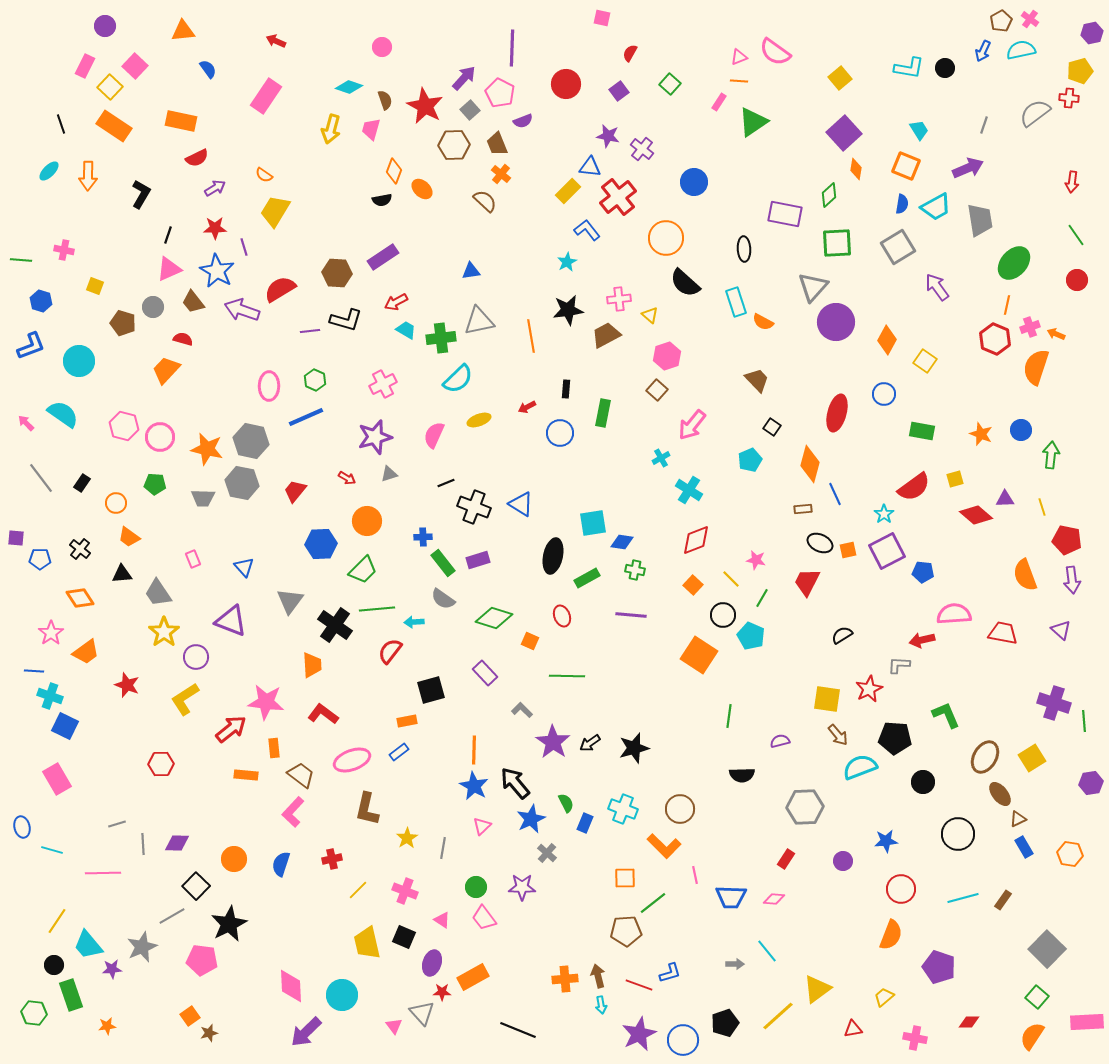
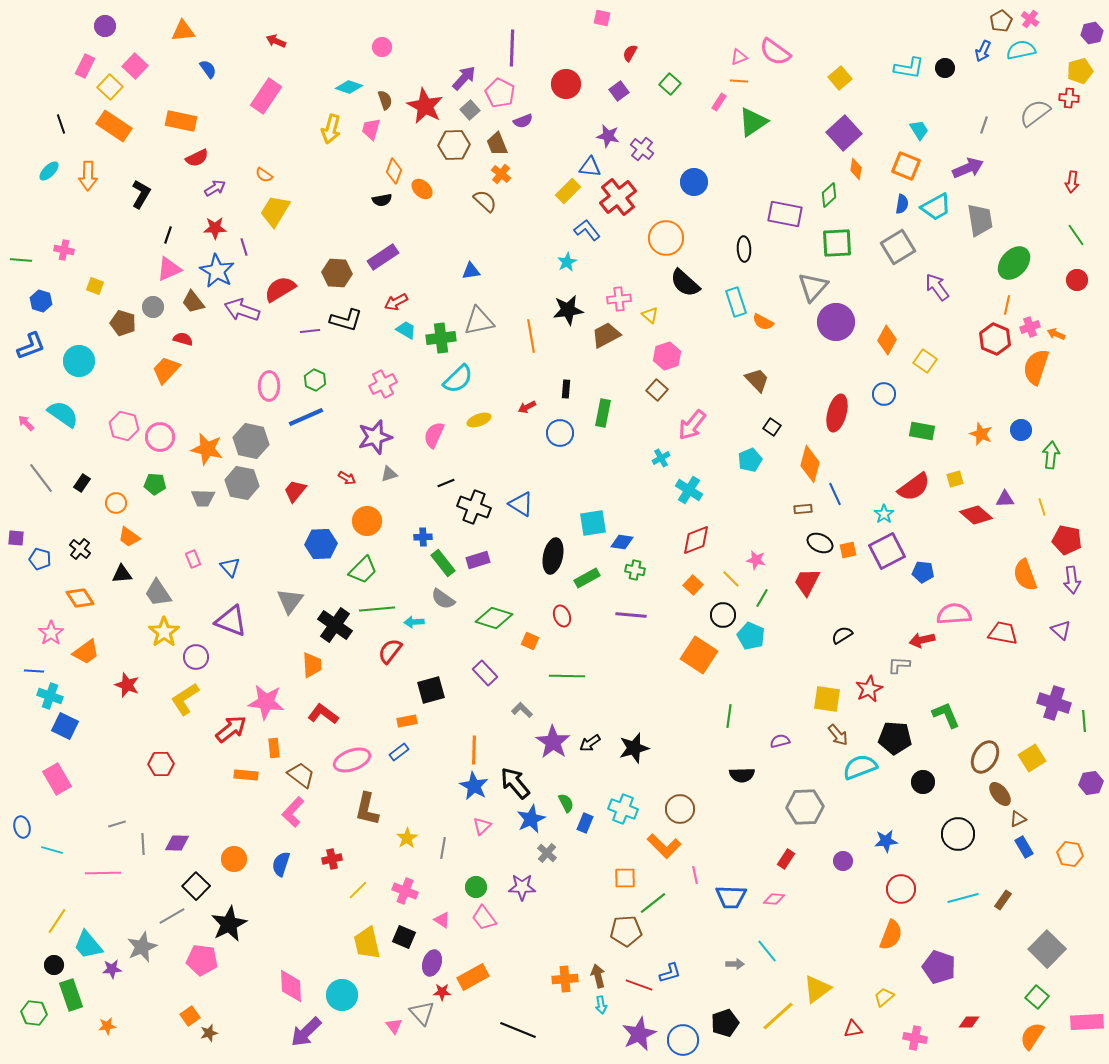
blue pentagon at (40, 559): rotated 15 degrees clockwise
blue triangle at (244, 567): moved 14 px left
